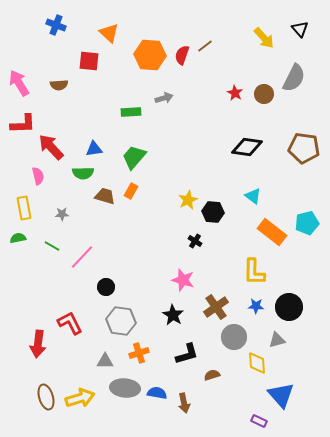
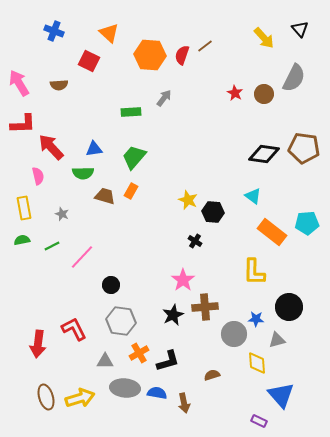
blue cross at (56, 25): moved 2 px left, 6 px down
red square at (89, 61): rotated 20 degrees clockwise
gray arrow at (164, 98): rotated 36 degrees counterclockwise
black diamond at (247, 147): moved 17 px right, 7 px down
yellow star at (188, 200): rotated 24 degrees counterclockwise
gray star at (62, 214): rotated 24 degrees clockwise
cyan pentagon at (307, 223): rotated 10 degrees clockwise
green semicircle at (18, 238): moved 4 px right, 2 px down
green line at (52, 246): rotated 56 degrees counterclockwise
pink star at (183, 280): rotated 20 degrees clockwise
black circle at (106, 287): moved 5 px right, 2 px up
blue star at (256, 306): moved 13 px down
brown cross at (216, 307): moved 11 px left; rotated 30 degrees clockwise
black star at (173, 315): rotated 15 degrees clockwise
red L-shape at (70, 323): moved 4 px right, 6 px down
gray circle at (234, 337): moved 3 px up
orange cross at (139, 353): rotated 12 degrees counterclockwise
black L-shape at (187, 354): moved 19 px left, 7 px down
